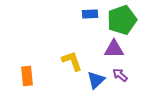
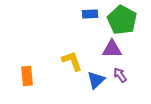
green pentagon: rotated 24 degrees counterclockwise
purple triangle: moved 2 px left
purple arrow: rotated 14 degrees clockwise
